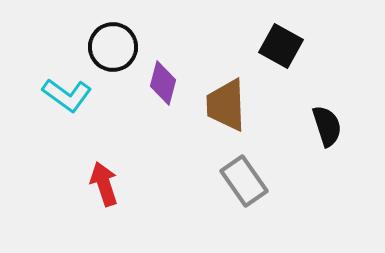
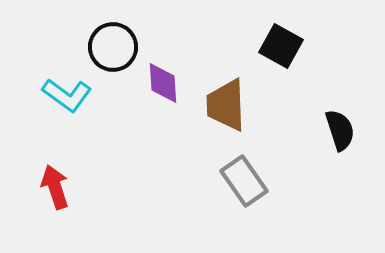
purple diamond: rotated 18 degrees counterclockwise
black semicircle: moved 13 px right, 4 px down
red arrow: moved 49 px left, 3 px down
